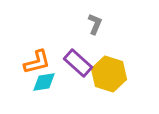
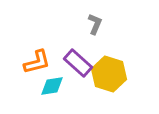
cyan diamond: moved 8 px right, 4 px down
